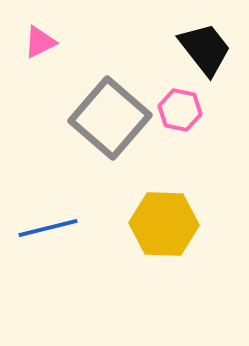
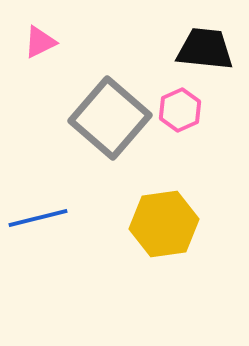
black trapezoid: rotated 46 degrees counterclockwise
pink hexagon: rotated 24 degrees clockwise
yellow hexagon: rotated 10 degrees counterclockwise
blue line: moved 10 px left, 10 px up
